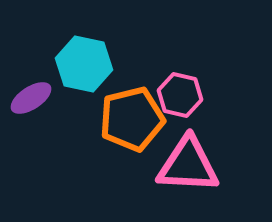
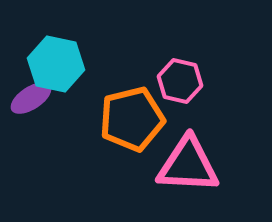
cyan hexagon: moved 28 px left
pink hexagon: moved 14 px up
